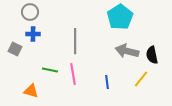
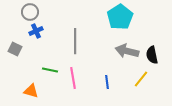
blue cross: moved 3 px right, 3 px up; rotated 24 degrees counterclockwise
pink line: moved 4 px down
